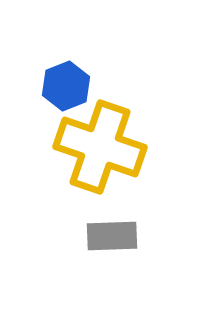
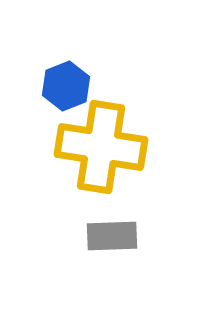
yellow cross: moved 1 px right; rotated 10 degrees counterclockwise
